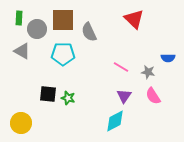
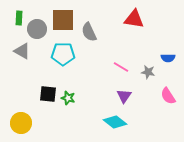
red triangle: rotated 35 degrees counterclockwise
pink semicircle: moved 15 px right
cyan diamond: moved 1 px down; rotated 65 degrees clockwise
